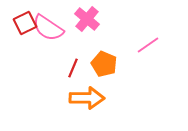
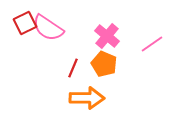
pink cross: moved 20 px right, 17 px down
pink line: moved 4 px right, 1 px up
